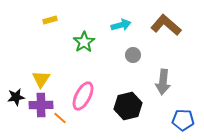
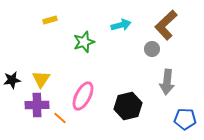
brown L-shape: rotated 84 degrees counterclockwise
green star: rotated 15 degrees clockwise
gray circle: moved 19 px right, 6 px up
gray arrow: moved 4 px right
black star: moved 4 px left, 17 px up
purple cross: moved 4 px left
blue pentagon: moved 2 px right, 1 px up
